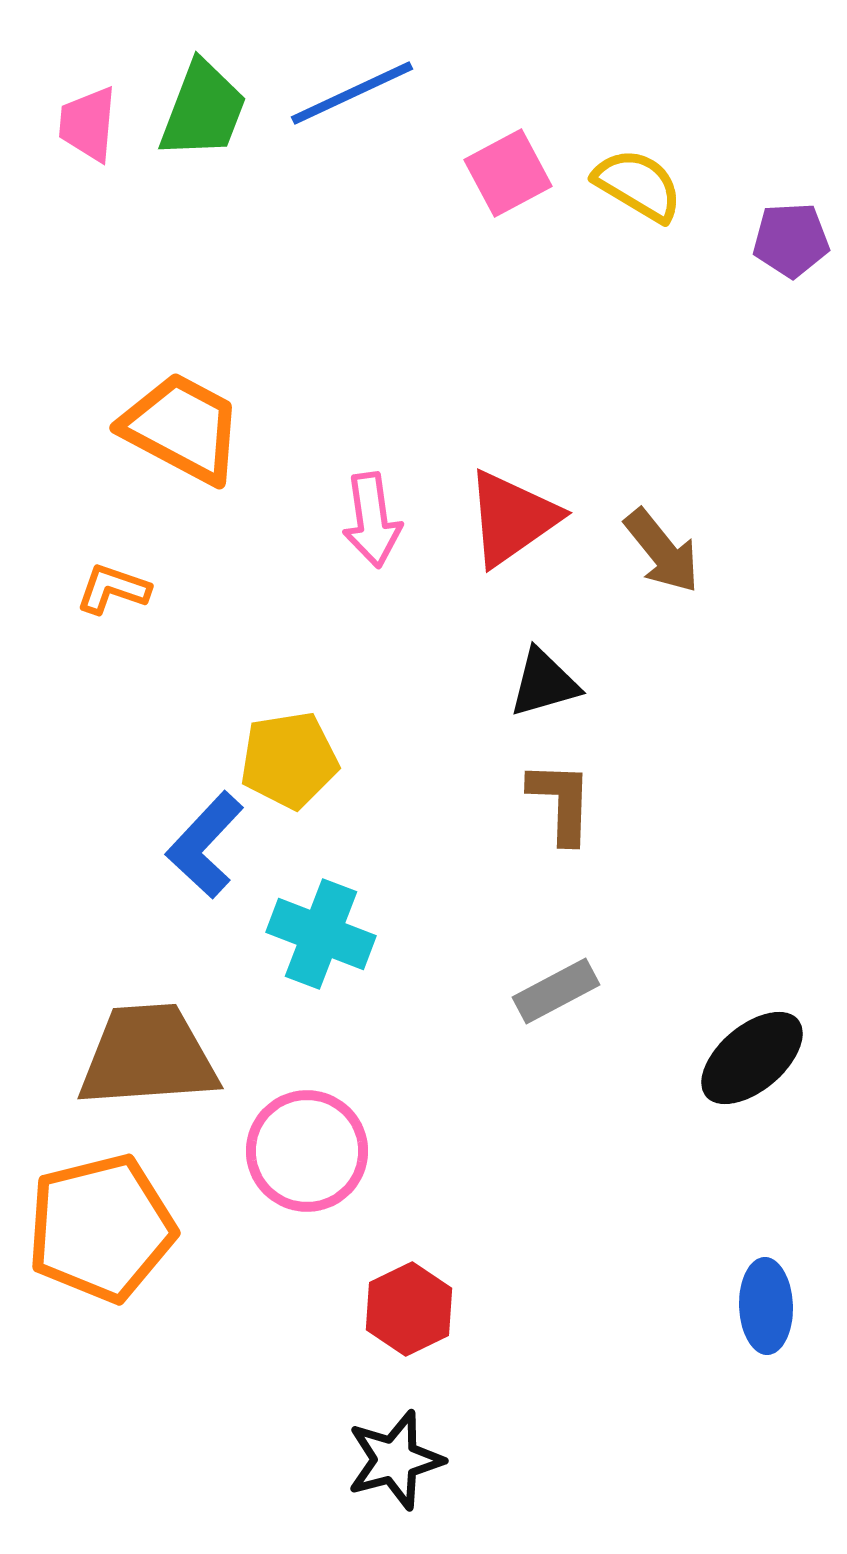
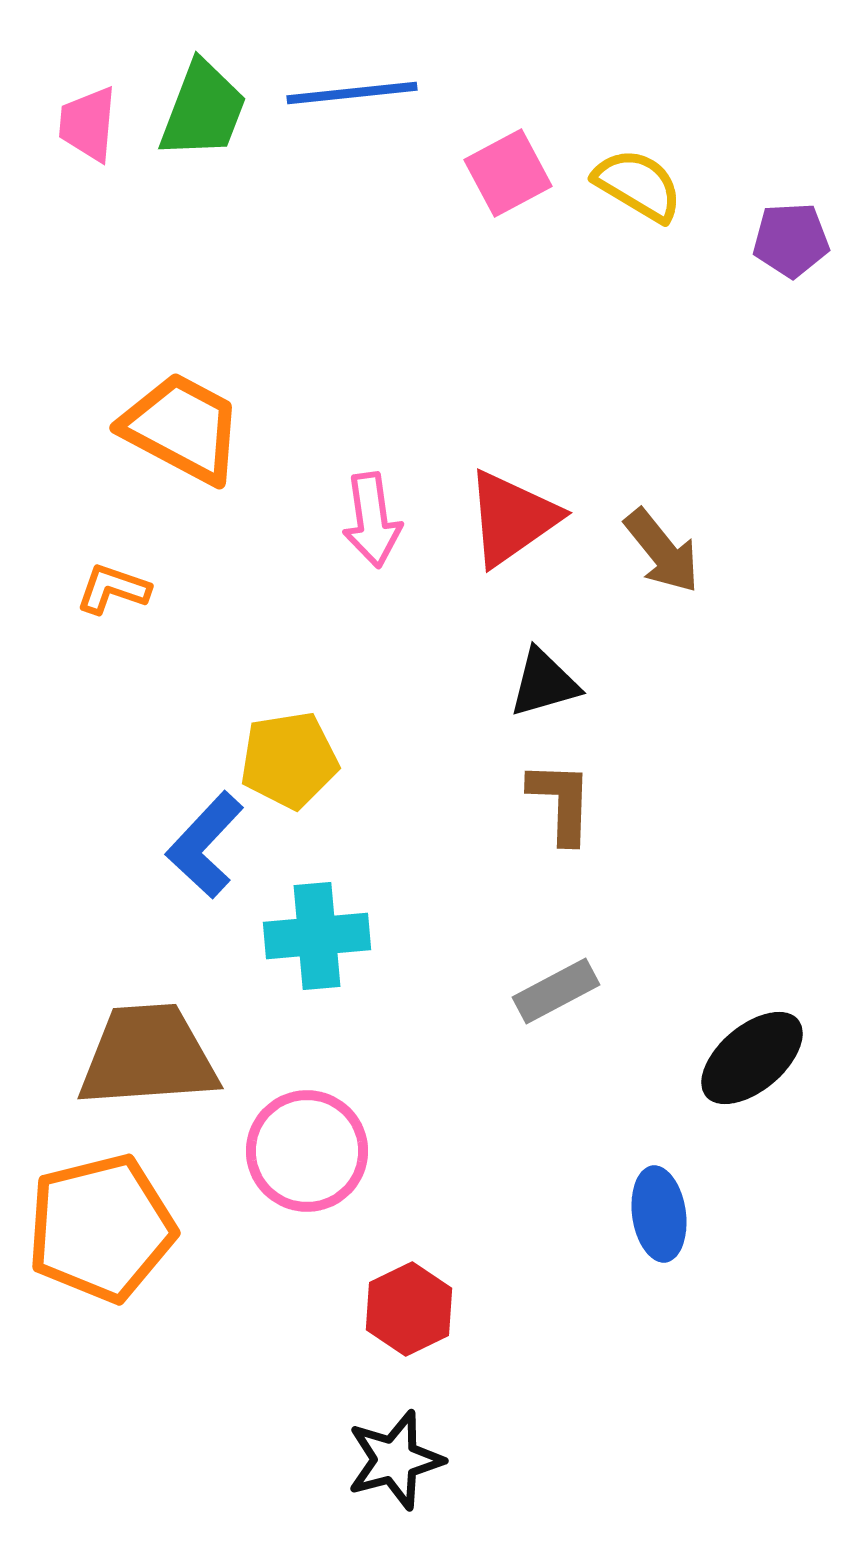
blue line: rotated 19 degrees clockwise
cyan cross: moved 4 px left, 2 px down; rotated 26 degrees counterclockwise
blue ellipse: moved 107 px left, 92 px up; rotated 6 degrees counterclockwise
